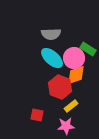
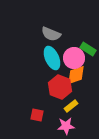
gray semicircle: rotated 24 degrees clockwise
cyan ellipse: rotated 25 degrees clockwise
